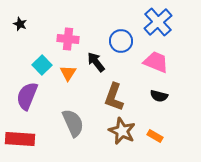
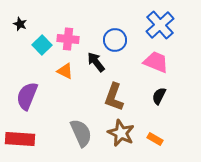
blue cross: moved 2 px right, 3 px down
blue circle: moved 6 px left, 1 px up
cyan square: moved 20 px up
orange triangle: moved 3 px left, 2 px up; rotated 36 degrees counterclockwise
black semicircle: rotated 102 degrees clockwise
gray semicircle: moved 8 px right, 10 px down
brown star: moved 1 px left, 2 px down
orange rectangle: moved 3 px down
